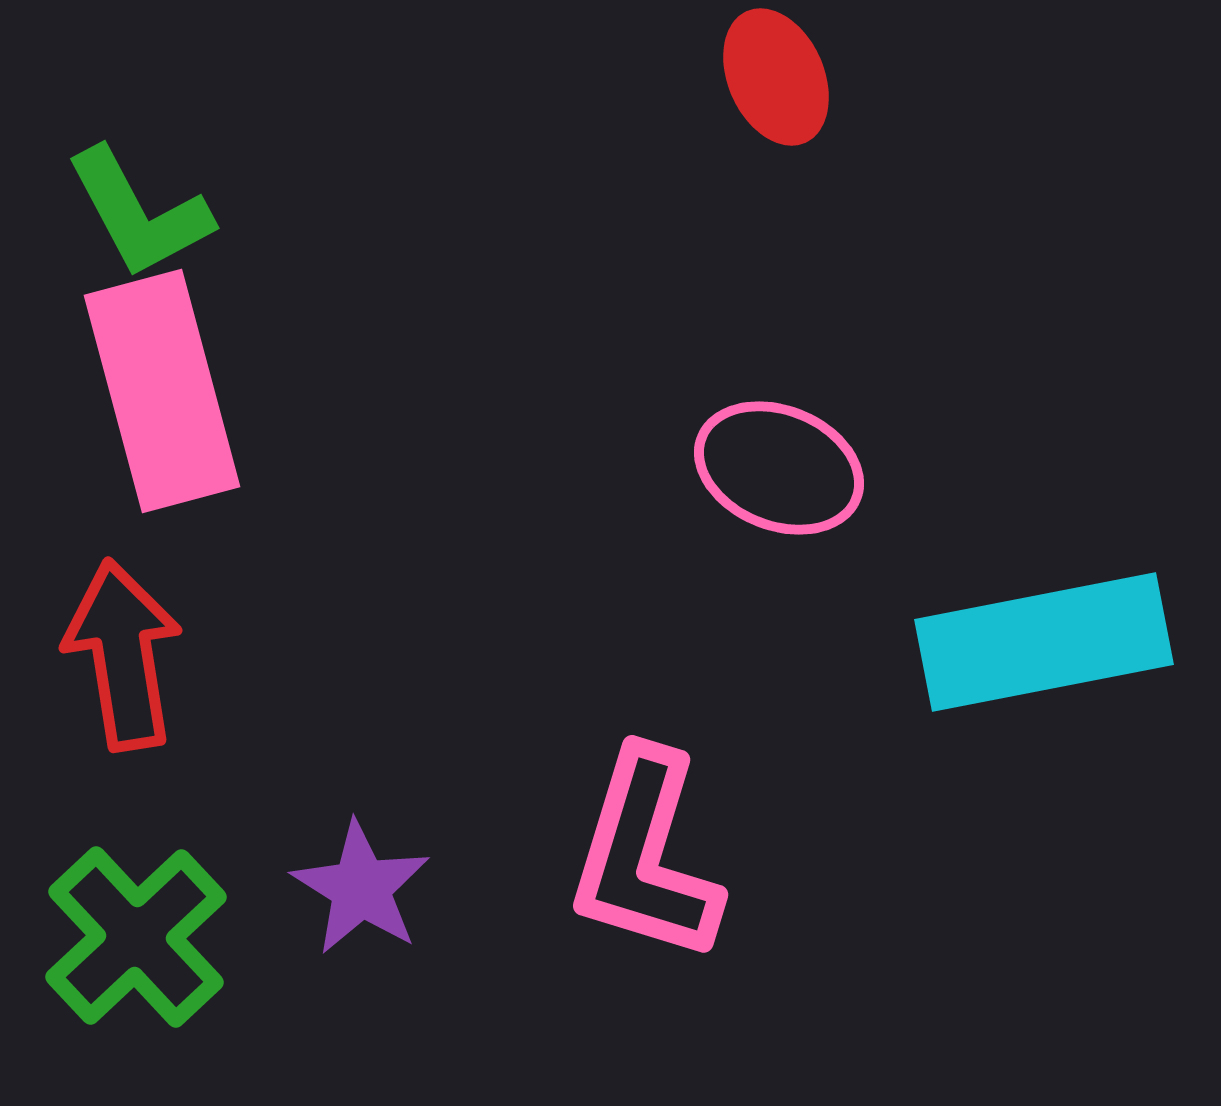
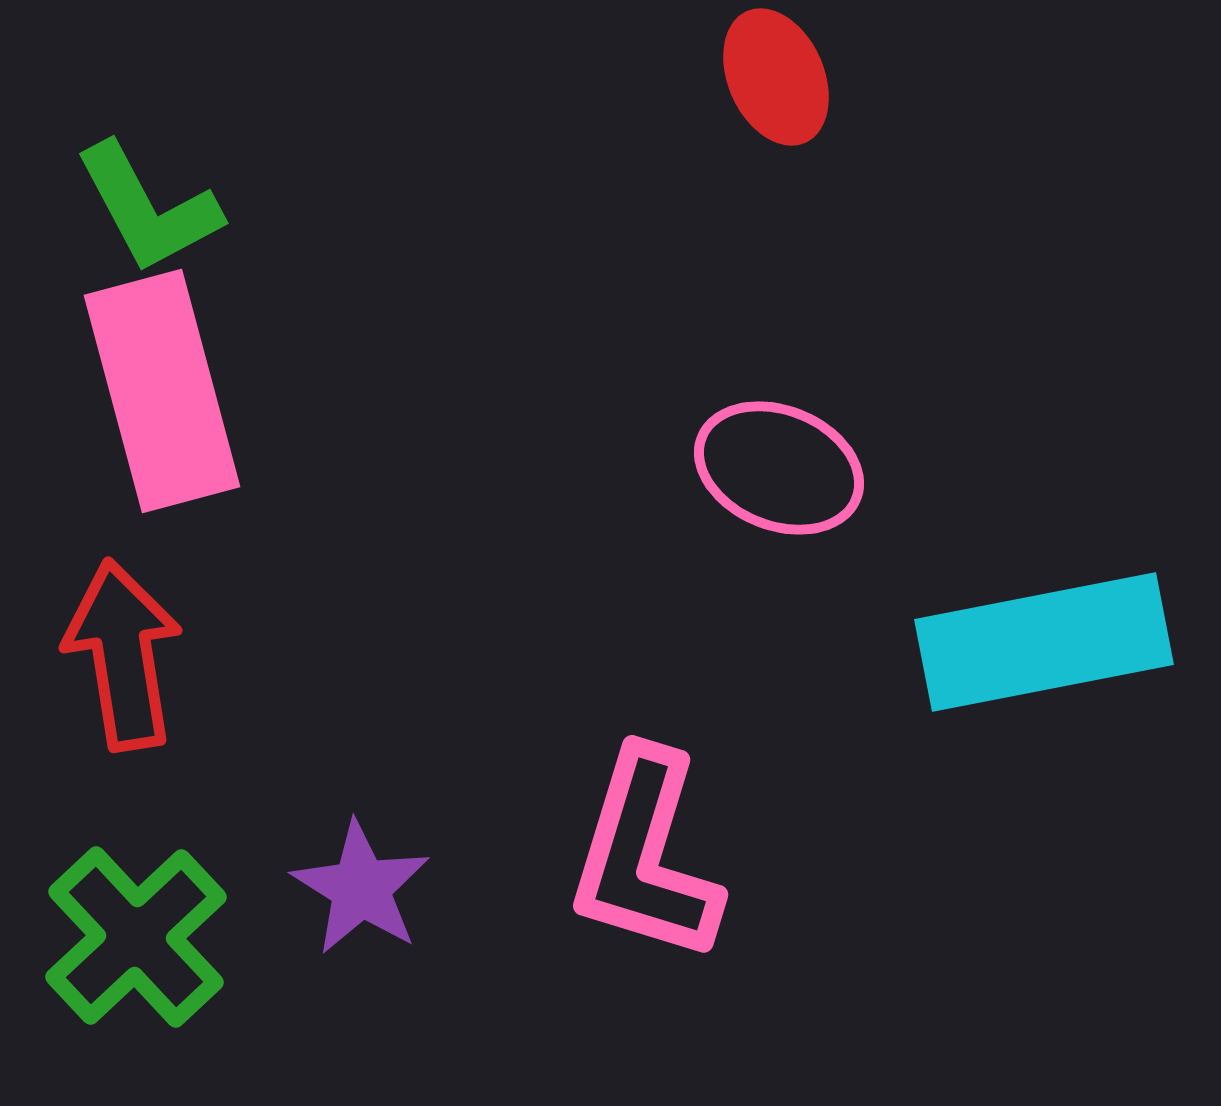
green L-shape: moved 9 px right, 5 px up
